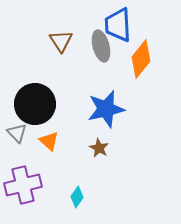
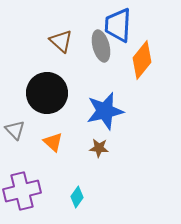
blue trapezoid: rotated 6 degrees clockwise
brown triangle: rotated 15 degrees counterclockwise
orange diamond: moved 1 px right, 1 px down
black circle: moved 12 px right, 11 px up
blue star: moved 1 px left, 2 px down
gray triangle: moved 2 px left, 3 px up
orange triangle: moved 4 px right, 1 px down
brown star: rotated 24 degrees counterclockwise
purple cross: moved 1 px left, 6 px down
